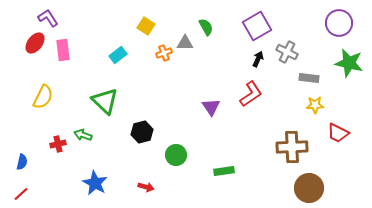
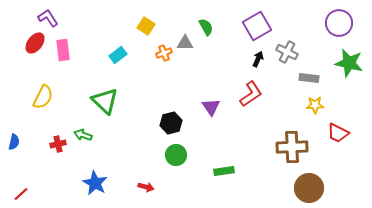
black hexagon: moved 29 px right, 9 px up
blue semicircle: moved 8 px left, 20 px up
